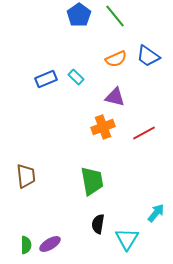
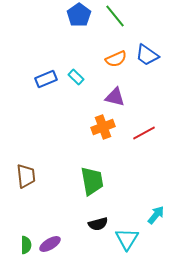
blue trapezoid: moved 1 px left, 1 px up
cyan arrow: moved 2 px down
black semicircle: rotated 114 degrees counterclockwise
